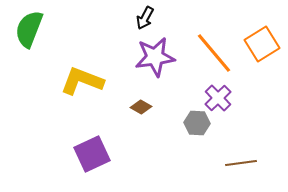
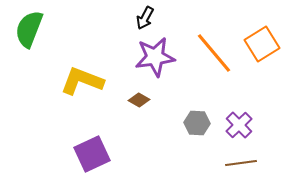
purple cross: moved 21 px right, 27 px down
brown diamond: moved 2 px left, 7 px up
